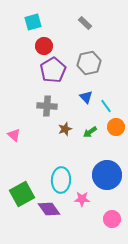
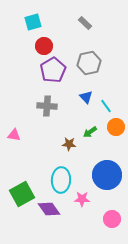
brown star: moved 4 px right, 15 px down; rotated 24 degrees clockwise
pink triangle: rotated 32 degrees counterclockwise
